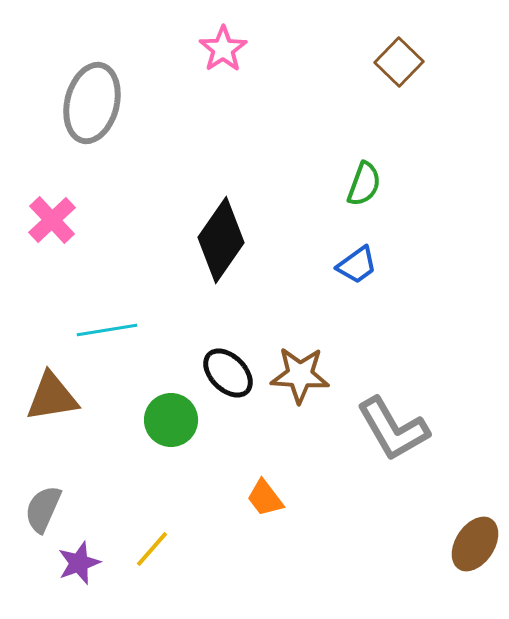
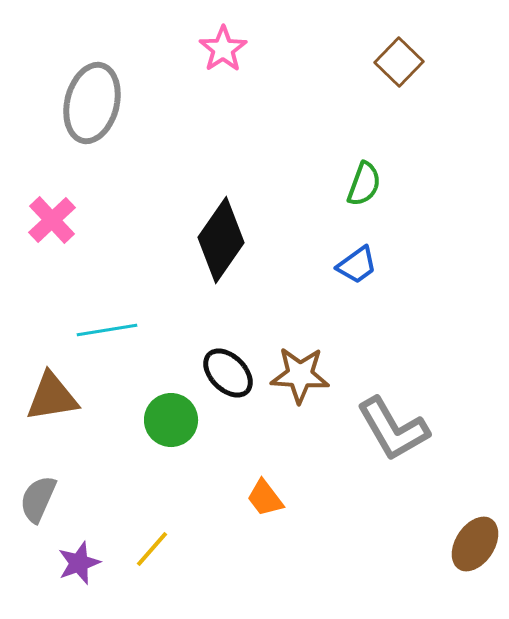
gray semicircle: moved 5 px left, 10 px up
